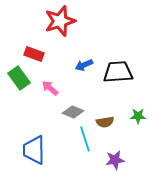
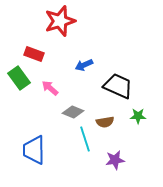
black trapezoid: moved 14 px down; rotated 28 degrees clockwise
